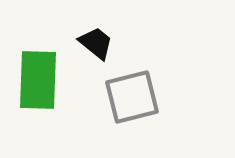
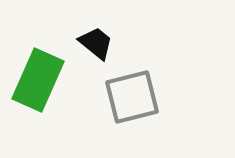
green rectangle: rotated 22 degrees clockwise
